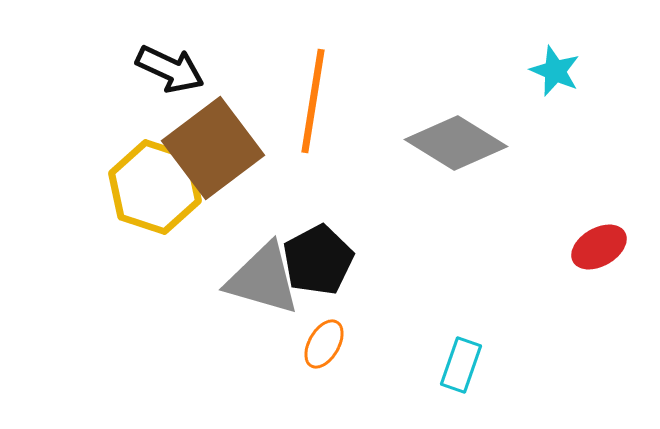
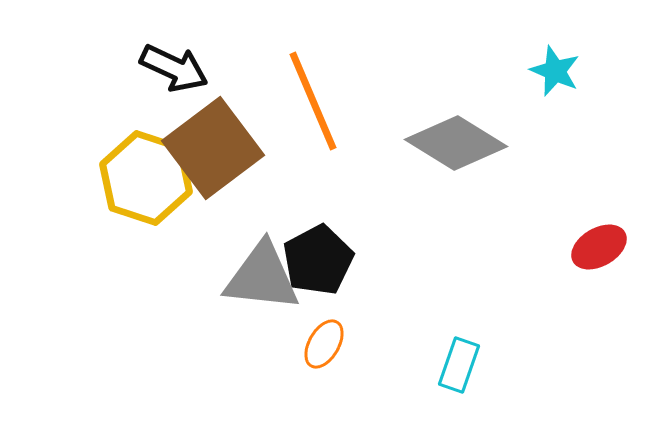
black arrow: moved 4 px right, 1 px up
orange line: rotated 32 degrees counterclockwise
yellow hexagon: moved 9 px left, 9 px up
gray triangle: moved 1 px left, 2 px up; rotated 10 degrees counterclockwise
cyan rectangle: moved 2 px left
